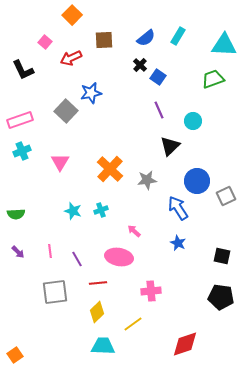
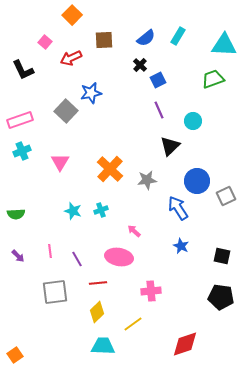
blue square at (158, 77): moved 3 px down; rotated 28 degrees clockwise
blue star at (178, 243): moved 3 px right, 3 px down
purple arrow at (18, 252): moved 4 px down
